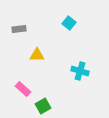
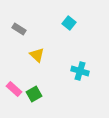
gray rectangle: rotated 40 degrees clockwise
yellow triangle: rotated 42 degrees clockwise
pink rectangle: moved 9 px left
green square: moved 9 px left, 12 px up
